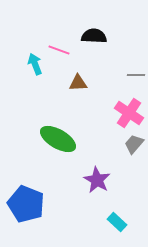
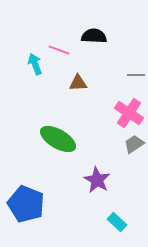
gray trapezoid: rotated 15 degrees clockwise
